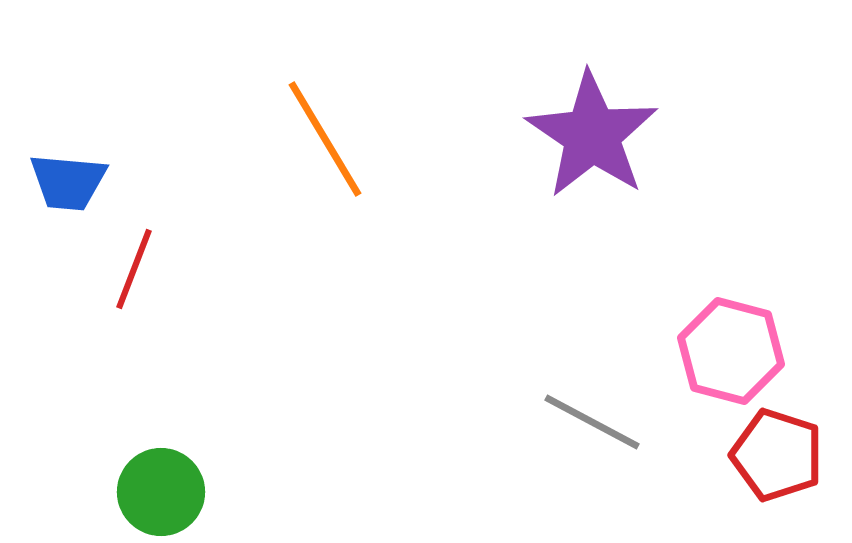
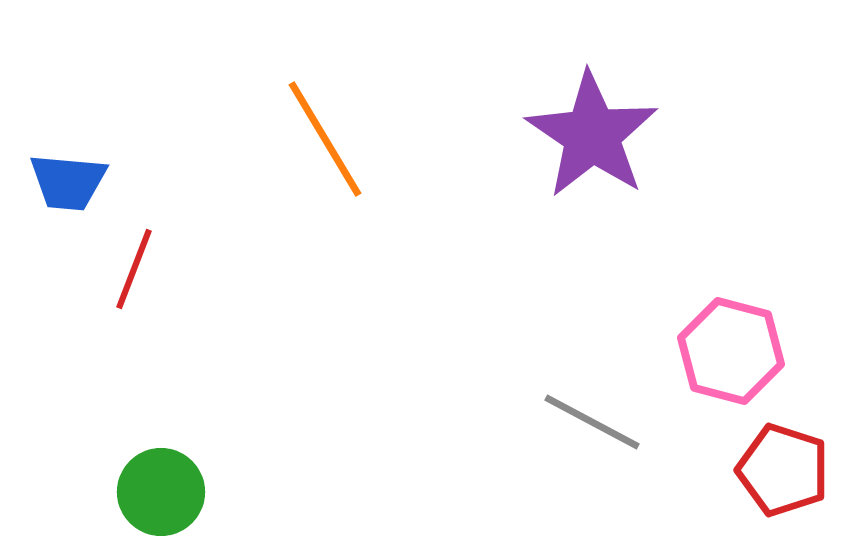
red pentagon: moved 6 px right, 15 px down
